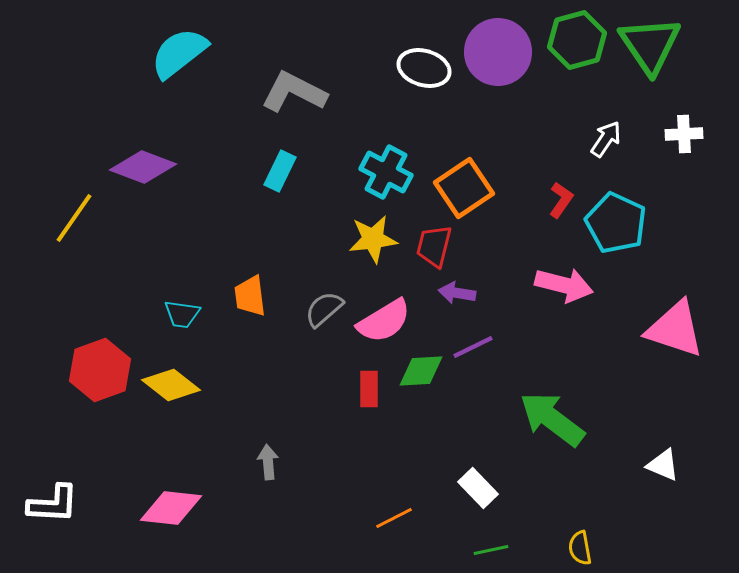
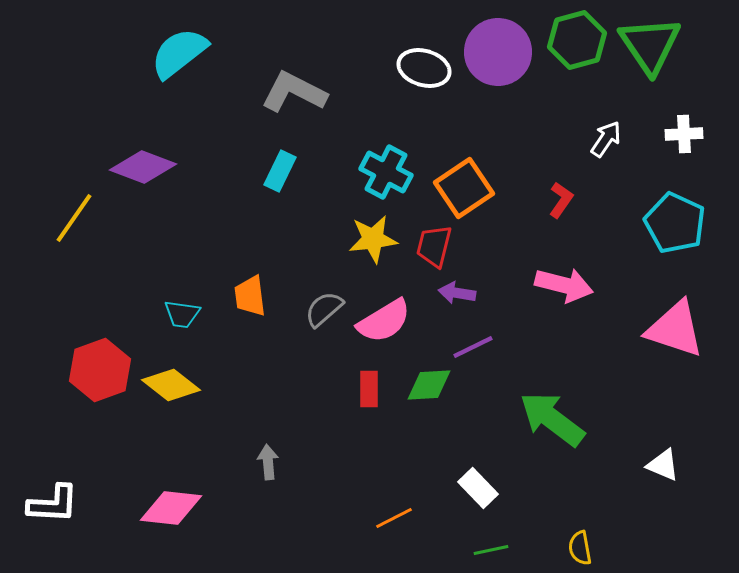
cyan pentagon: moved 59 px right
green diamond: moved 8 px right, 14 px down
